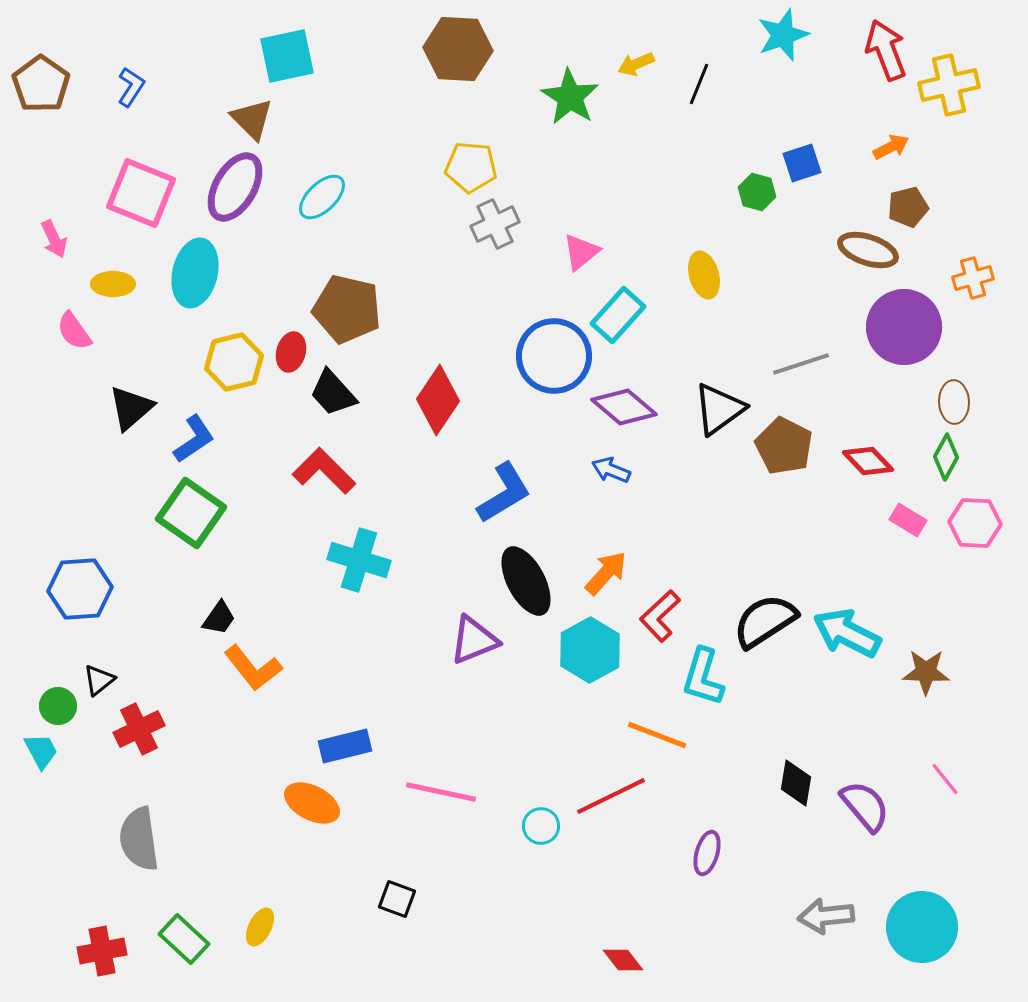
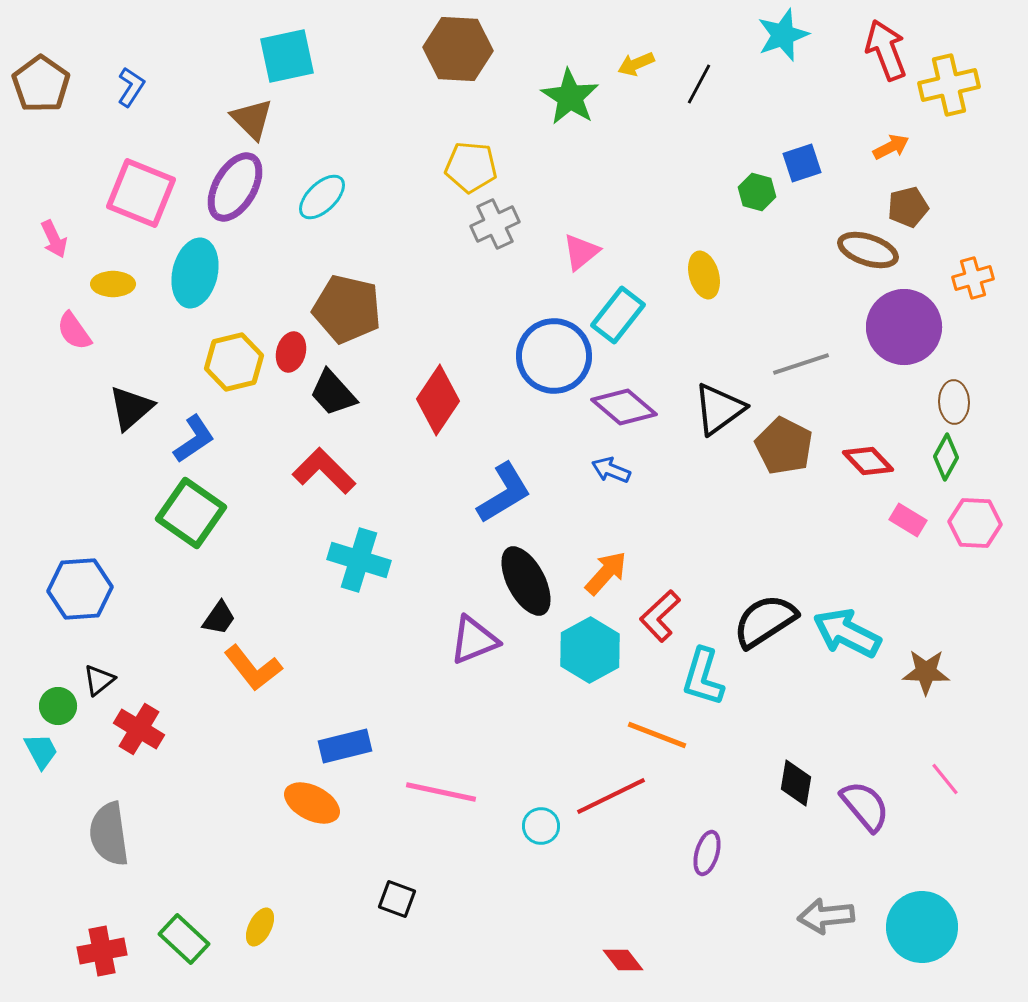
black line at (699, 84): rotated 6 degrees clockwise
cyan rectangle at (618, 315): rotated 4 degrees counterclockwise
red cross at (139, 729): rotated 33 degrees counterclockwise
gray semicircle at (139, 839): moved 30 px left, 5 px up
